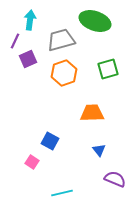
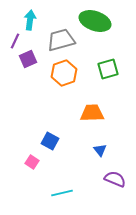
blue triangle: moved 1 px right
